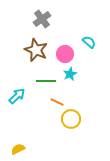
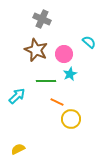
gray cross: rotated 30 degrees counterclockwise
pink circle: moved 1 px left
